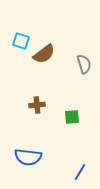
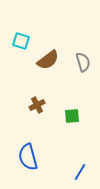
brown semicircle: moved 4 px right, 6 px down
gray semicircle: moved 1 px left, 2 px up
brown cross: rotated 21 degrees counterclockwise
green square: moved 1 px up
blue semicircle: rotated 68 degrees clockwise
